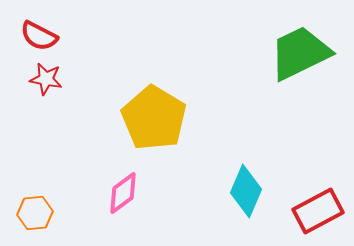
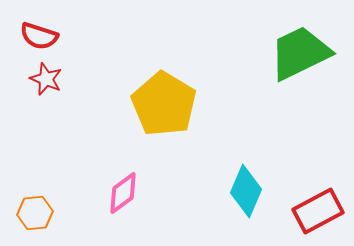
red semicircle: rotated 9 degrees counterclockwise
red star: rotated 12 degrees clockwise
yellow pentagon: moved 10 px right, 14 px up
